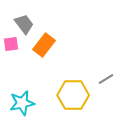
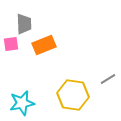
gray trapezoid: rotated 35 degrees clockwise
orange rectangle: rotated 30 degrees clockwise
gray line: moved 2 px right
yellow hexagon: rotated 8 degrees clockwise
